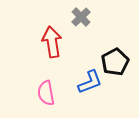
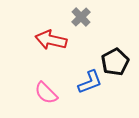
red arrow: moved 1 px left, 2 px up; rotated 68 degrees counterclockwise
pink semicircle: rotated 35 degrees counterclockwise
